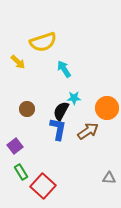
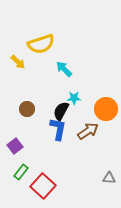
yellow semicircle: moved 2 px left, 2 px down
cyan arrow: rotated 12 degrees counterclockwise
orange circle: moved 1 px left, 1 px down
green rectangle: rotated 70 degrees clockwise
